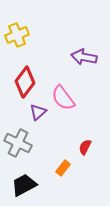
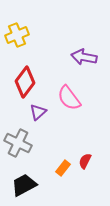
pink semicircle: moved 6 px right
red semicircle: moved 14 px down
